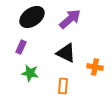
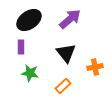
black ellipse: moved 3 px left, 3 px down
purple rectangle: rotated 24 degrees counterclockwise
black triangle: rotated 25 degrees clockwise
orange cross: rotated 21 degrees counterclockwise
orange rectangle: rotated 42 degrees clockwise
